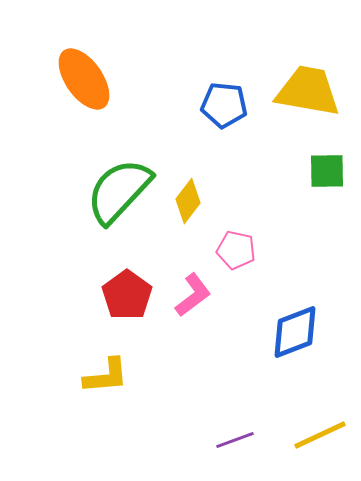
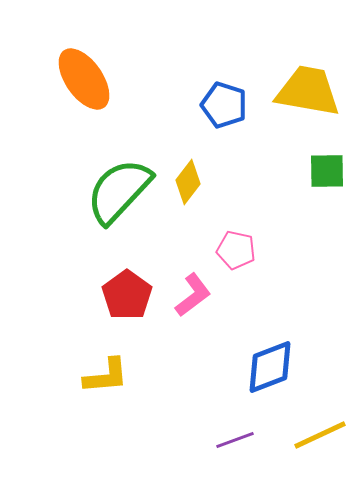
blue pentagon: rotated 12 degrees clockwise
yellow diamond: moved 19 px up
blue diamond: moved 25 px left, 35 px down
